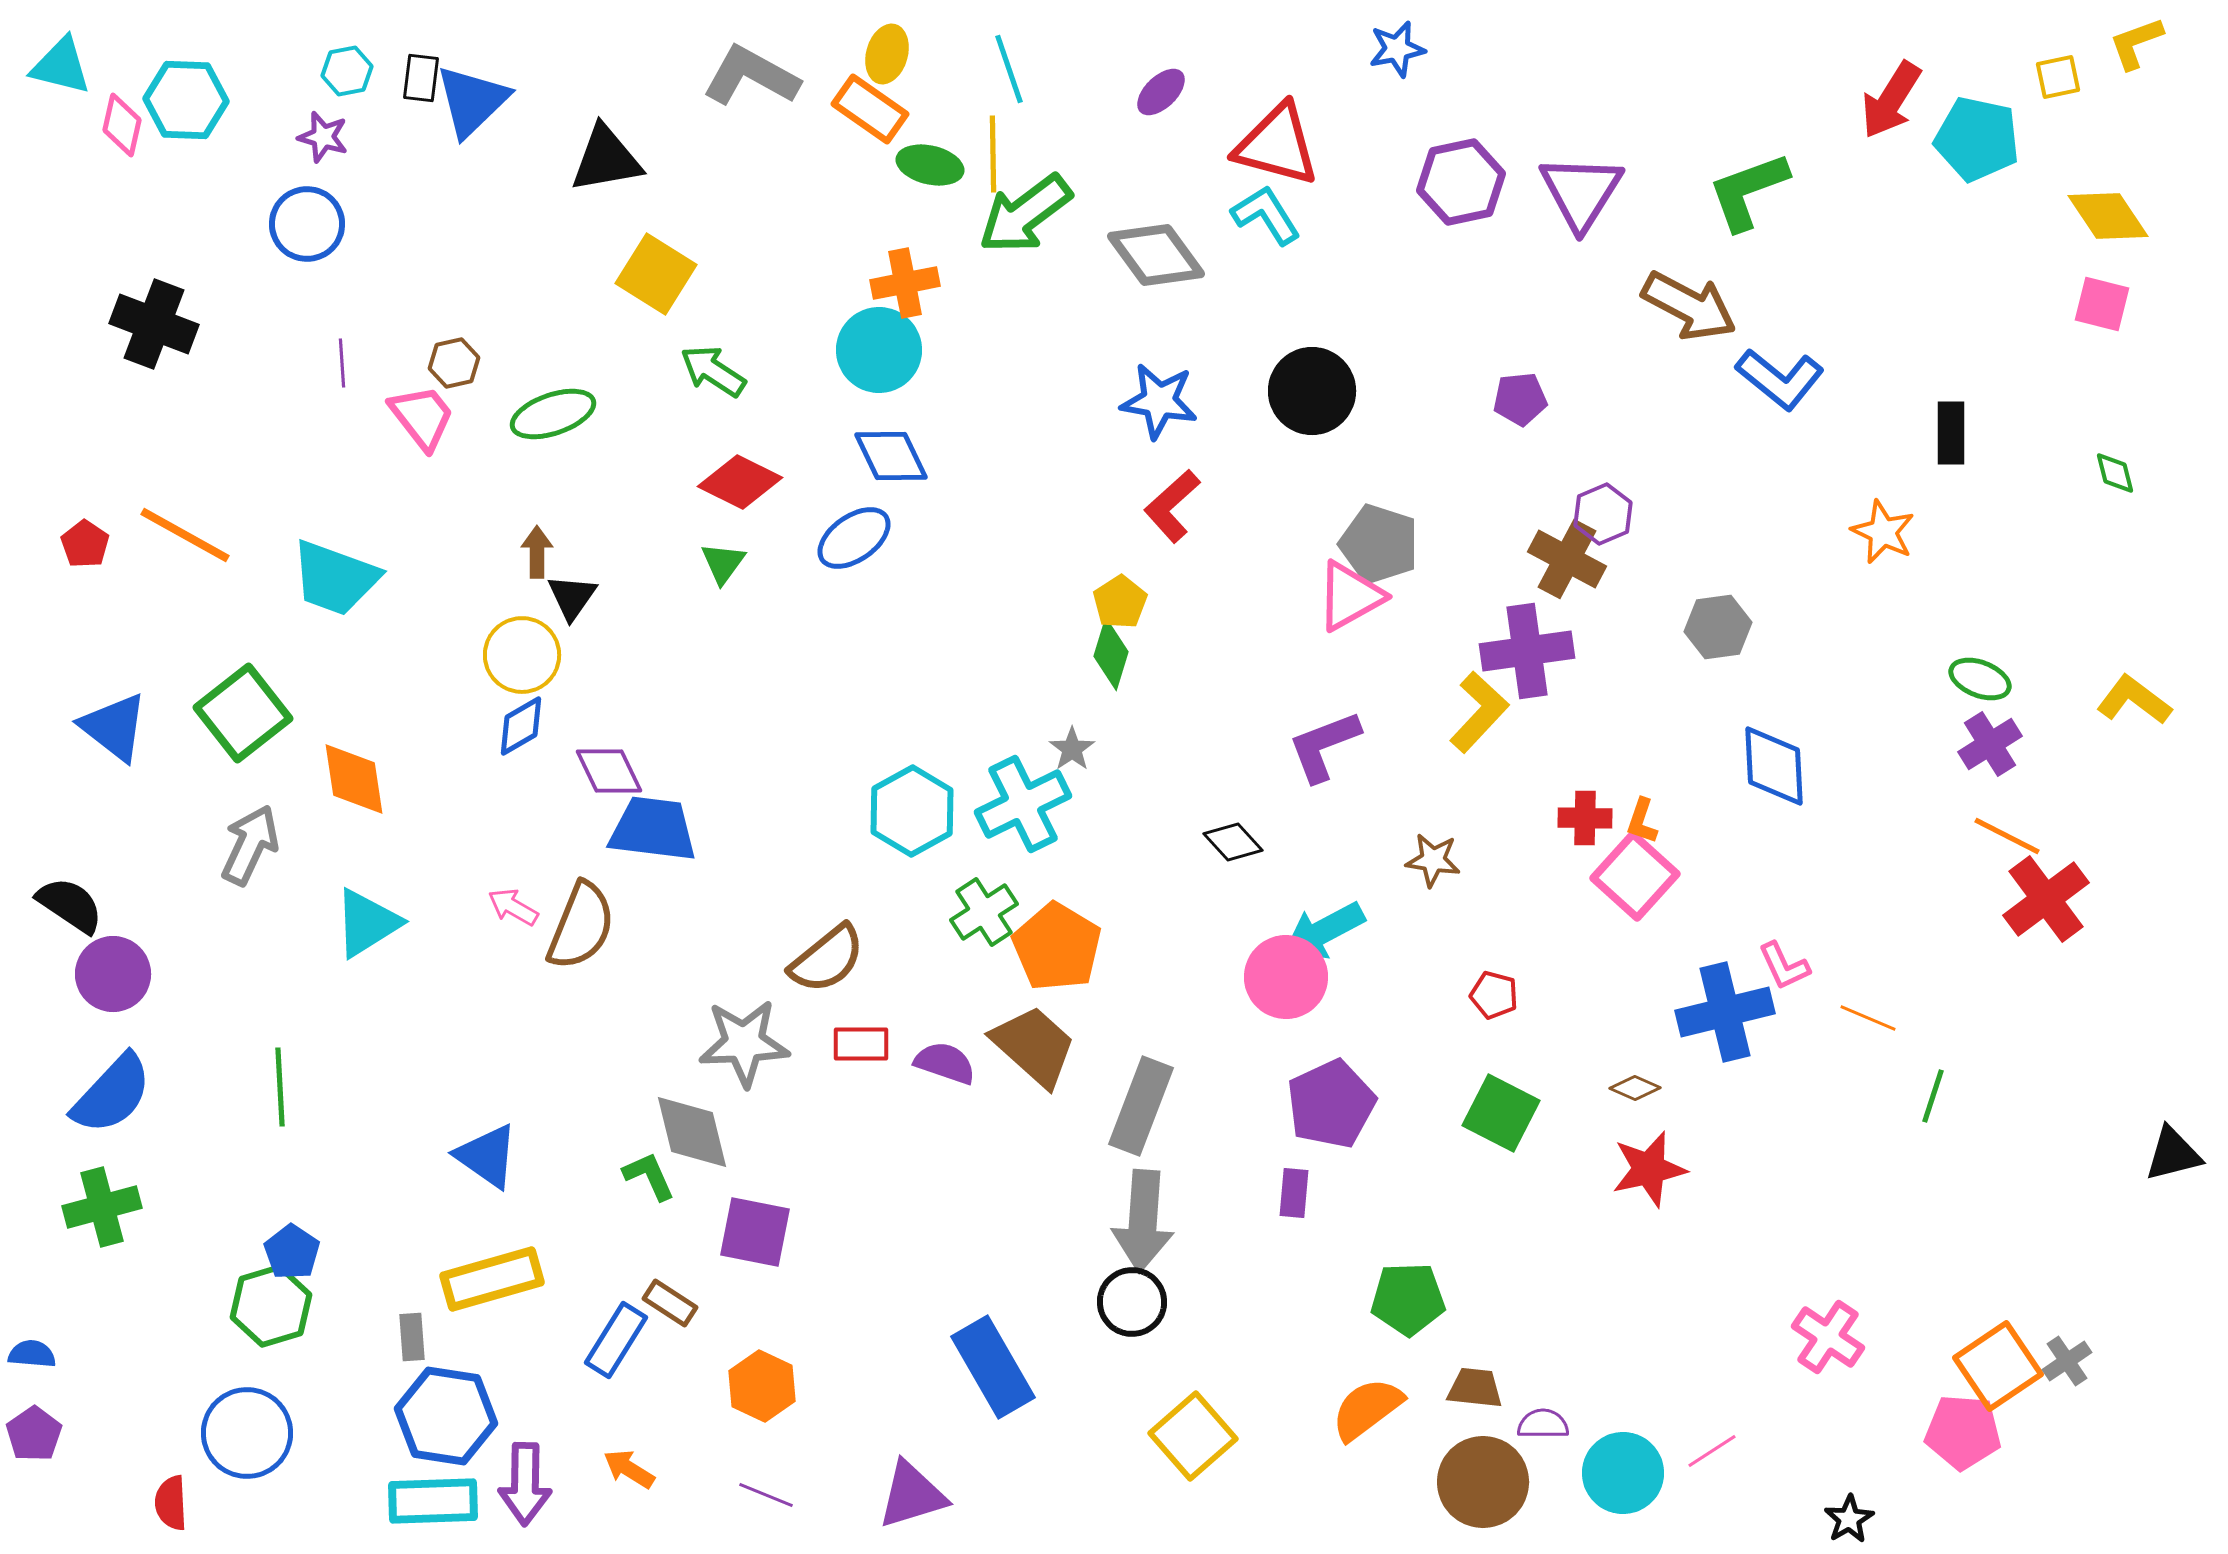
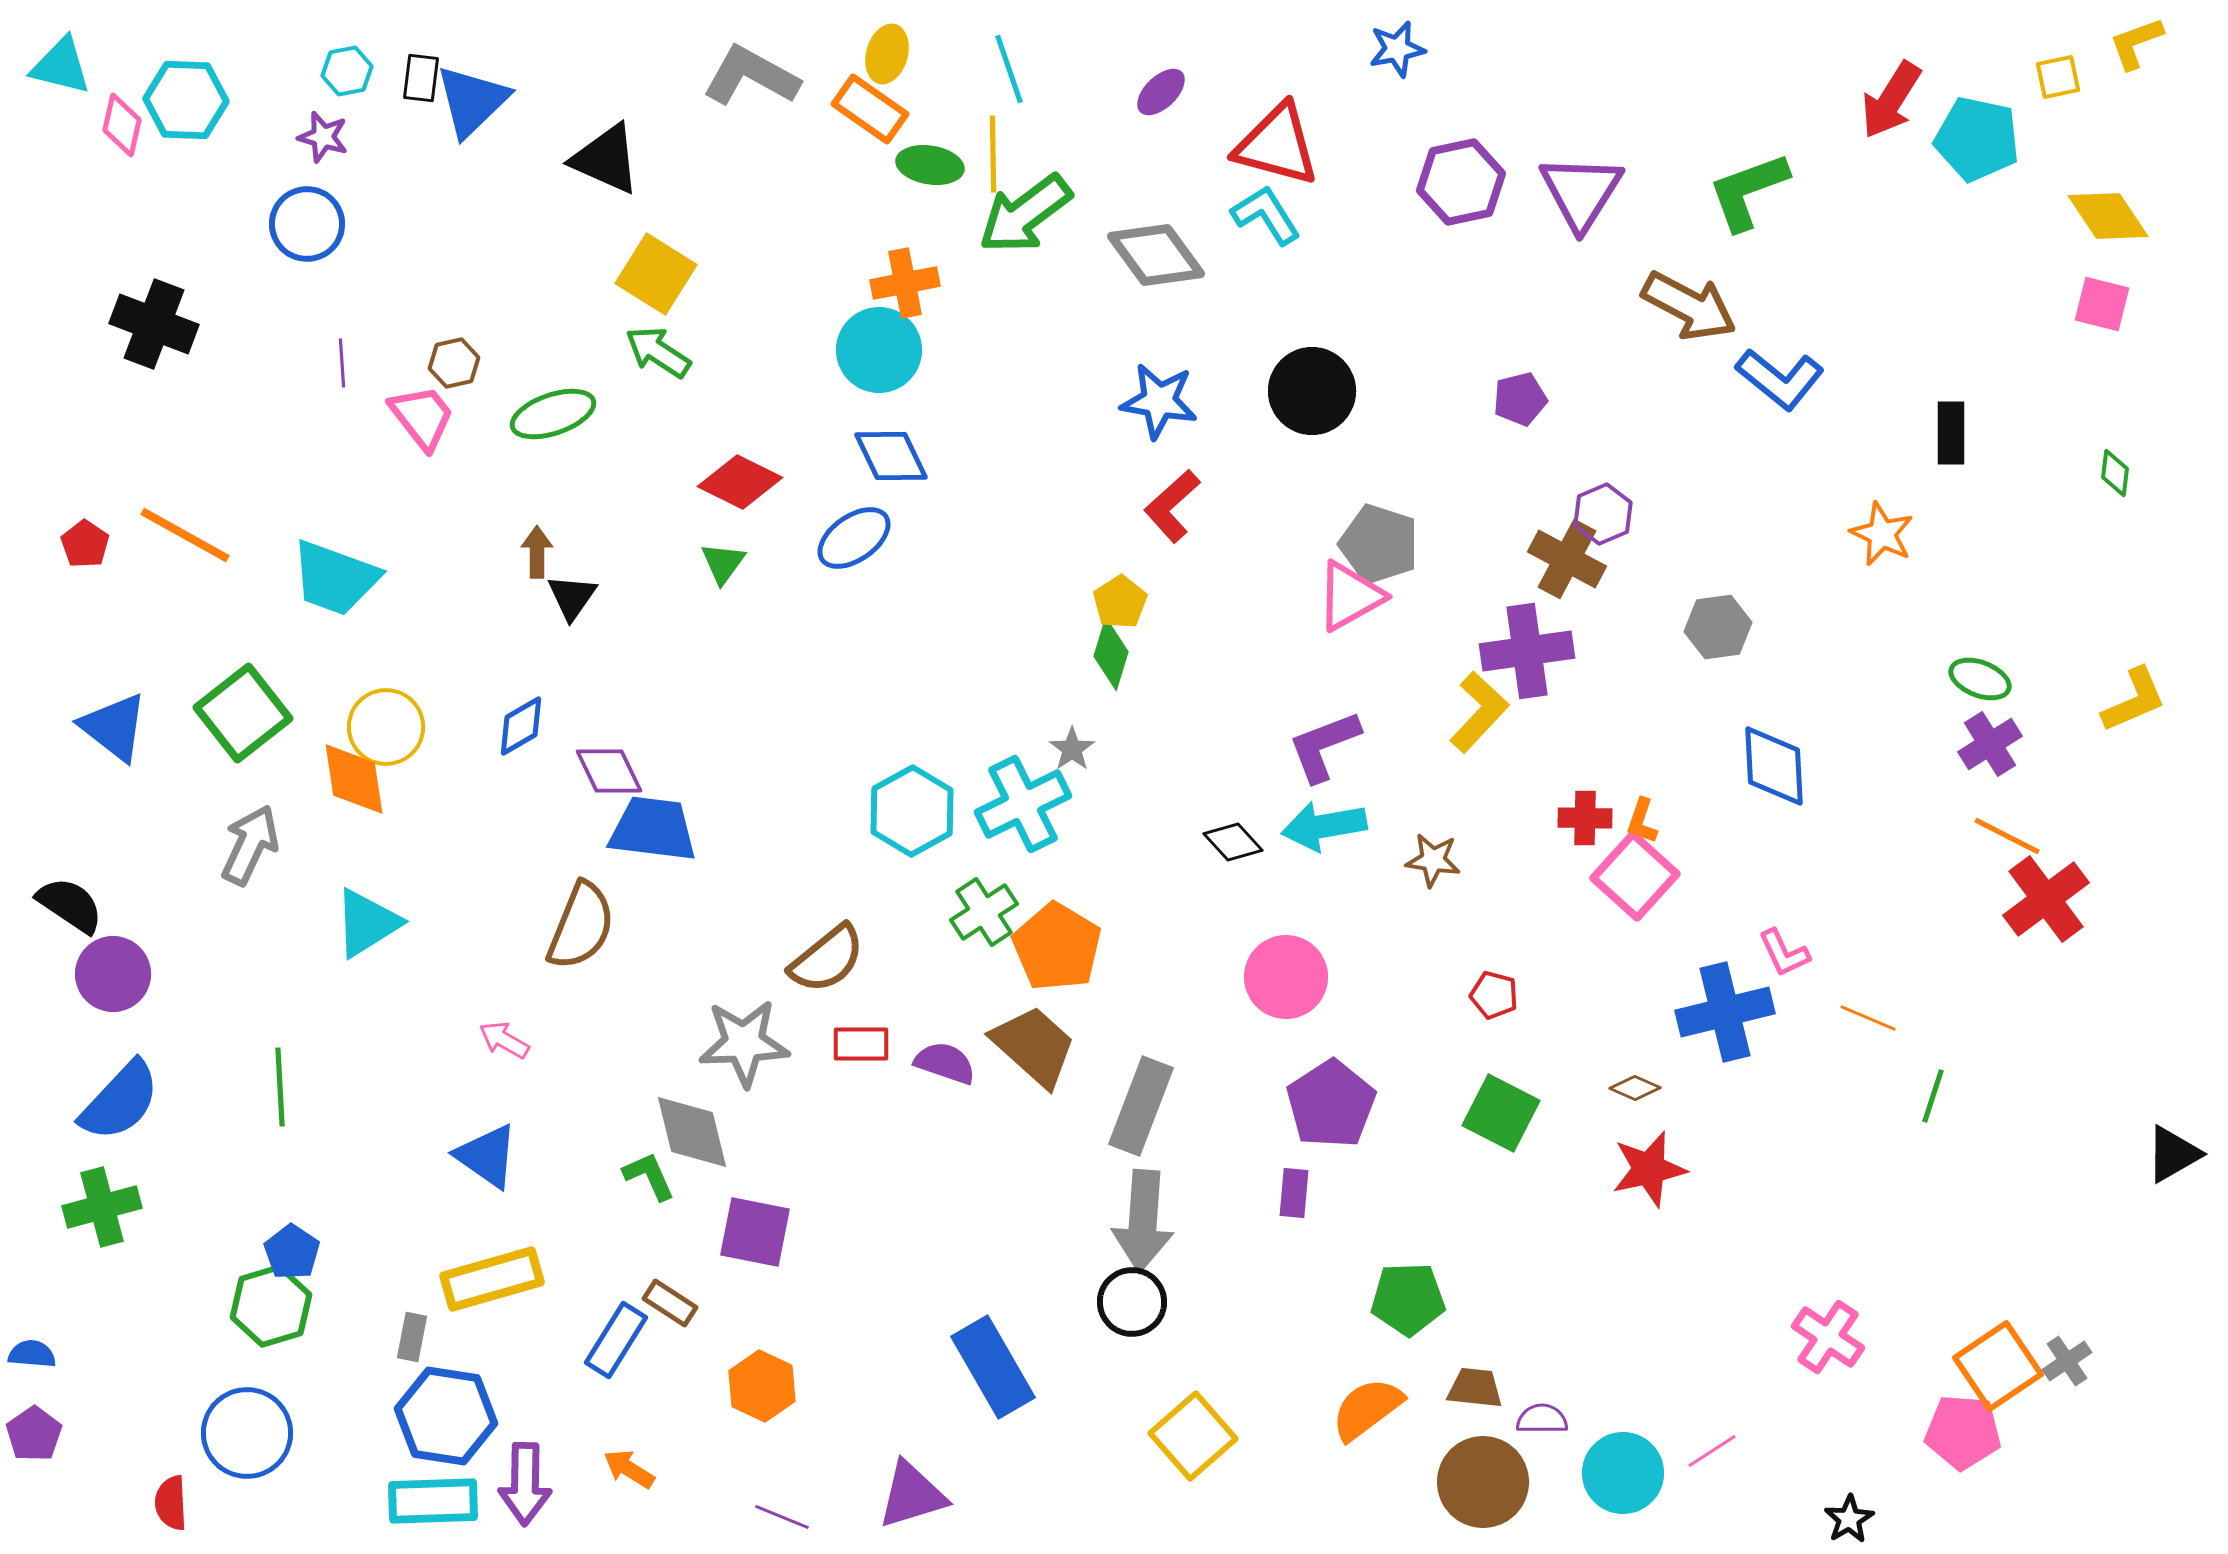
black triangle at (606, 159): rotated 34 degrees clockwise
green ellipse at (930, 165): rotated 4 degrees counterclockwise
green arrow at (713, 371): moved 55 px left, 19 px up
purple pentagon at (1520, 399): rotated 8 degrees counterclockwise
green diamond at (2115, 473): rotated 21 degrees clockwise
orange star at (1883, 532): moved 1 px left, 2 px down
yellow circle at (522, 655): moved 136 px left, 72 px down
yellow L-shape at (2134, 700): rotated 120 degrees clockwise
pink arrow at (513, 907): moved 9 px left, 133 px down
cyan arrow at (1324, 931): moved 105 px up; rotated 18 degrees clockwise
pink L-shape at (1784, 966): moved 13 px up
blue semicircle at (112, 1094): moved 8 px right, 7 px down
purple pentagon at (1331, 1104): rotated 8 degrees counterclockwise
black triangle at (2173, 1154): rotated 16 degrees counterclockwise
gray rectangle at (412, 1337): rotated 15 degrees clockwise
purple semicircle at (1543, 1424): moved 1 px left, 5 px up
purple line at (766, 1495): moved 16 px right, 22 px down
